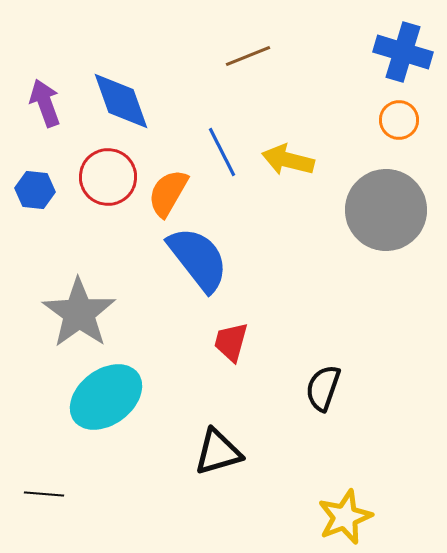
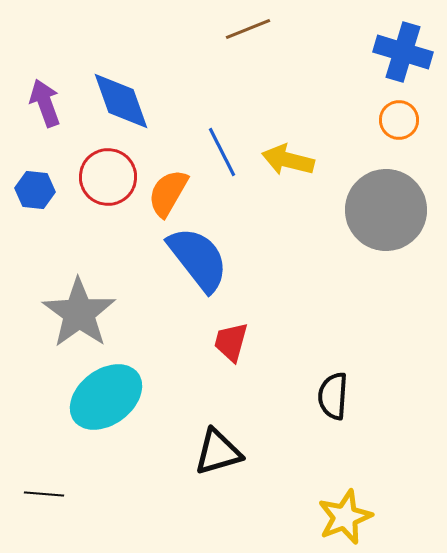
brown line: moved 27 px up
black semicircle: moved 10 px right, 8 px down; rotated 15 degrees counterclockwise
